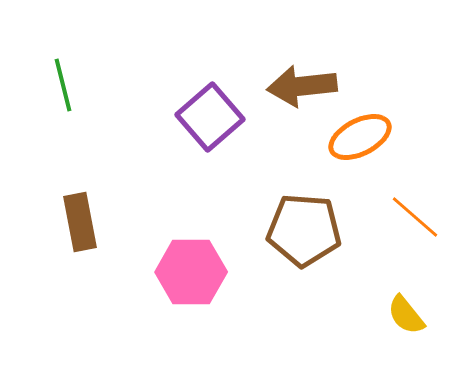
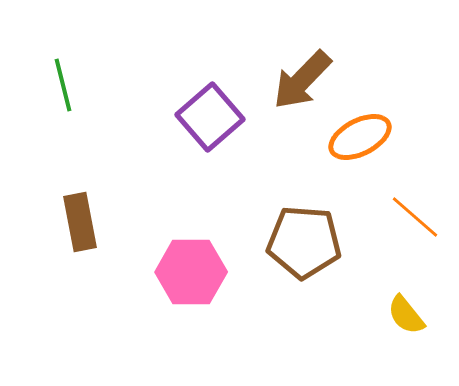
brown arrow: moved 6 px up; rotated 40 degrees counterclockwise
brown pentagon: moved 12 px down
